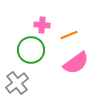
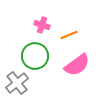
pink cross: rotated 14 degrees clockwise
green circle: moved 4 px right, 6 px down
pink semicircle: moved 1 px right, 2 px down
